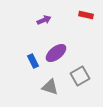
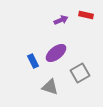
purple arrow: moved 17 px right
gray square: moved 3 px up
